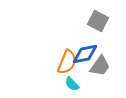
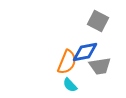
blue diamond: moved 2 px up
gray trapezoid: rotated 45 degrees clockwise
cyan semicircle: moved 2 px left, 1 px down
